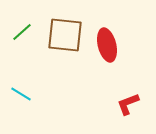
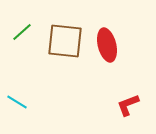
brown square: moved 6 px down
cyan line: moved 4 px left, 8 px down
red L-shape: moved 1 px down
